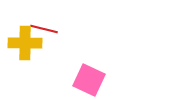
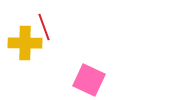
red line: moved 2 px up; rotated 56 degrees clockwise
